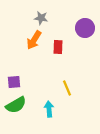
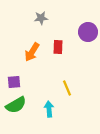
gray star: rotated 16 degrees counterclockwise
purple circle: moved 3 px right, 4 px down
orange arrow: moved 2 px left, 12 px down
